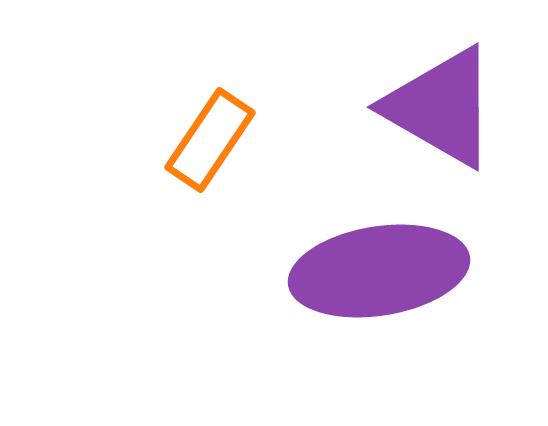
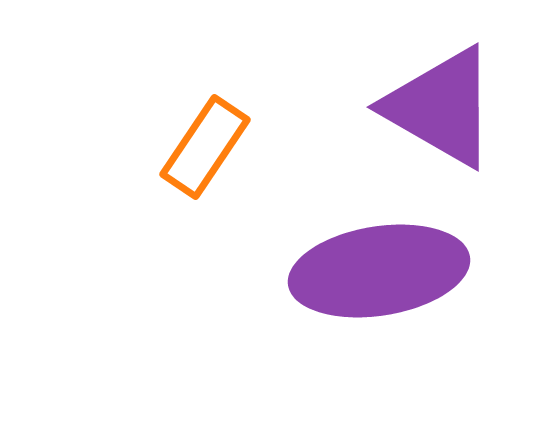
orange rectangle: moved 5 px left, 7 px down
